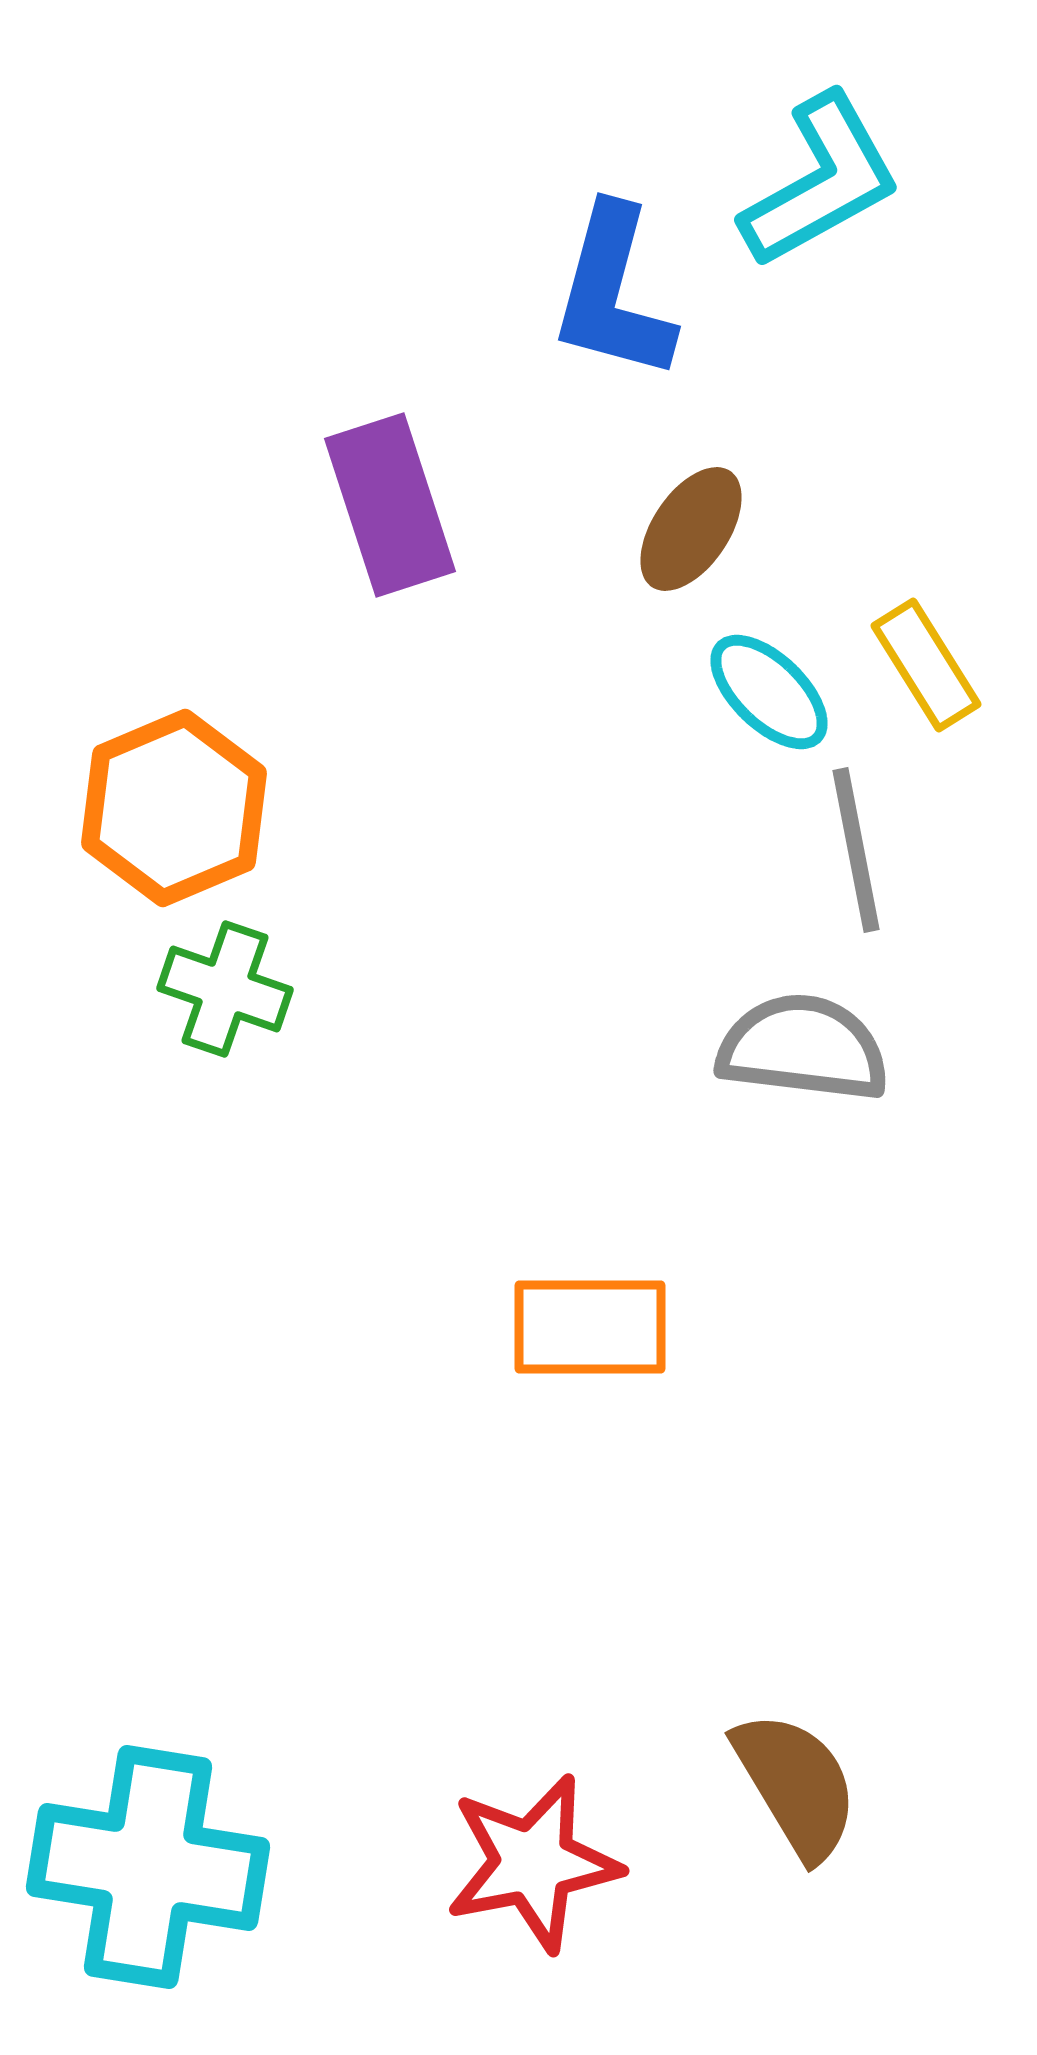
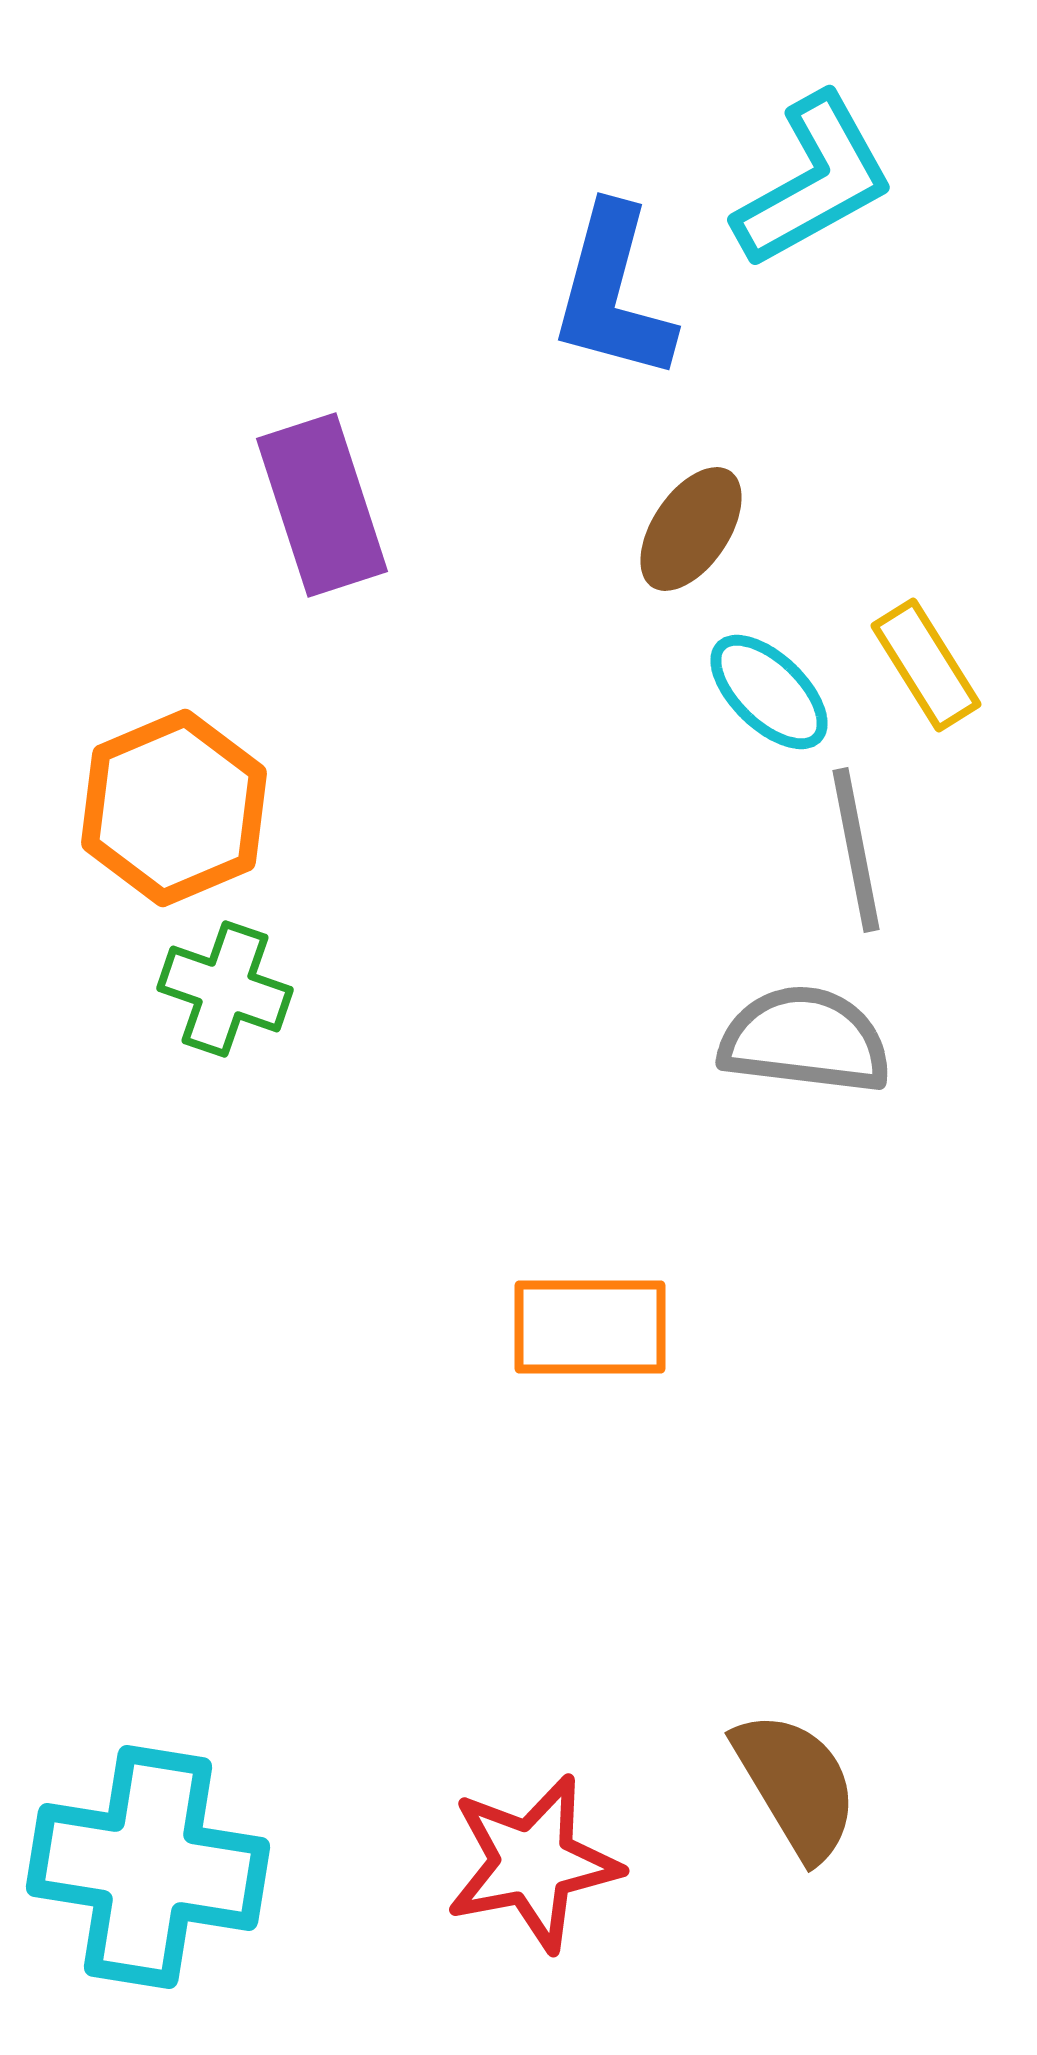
cyan L-shape: moved 7 px left
purple rectangle: moved 68 px left
gray semicircle: moved 2 px right, 8 px up
